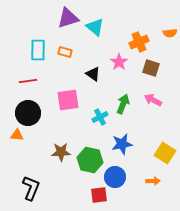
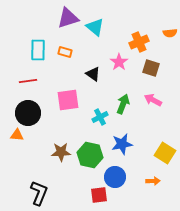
green hexagon: moved 5 px up
black L-shape: moved 8 px right, 5 px down
